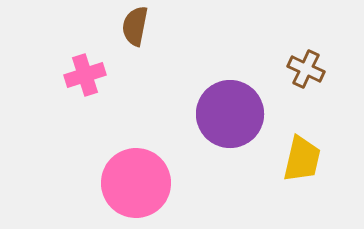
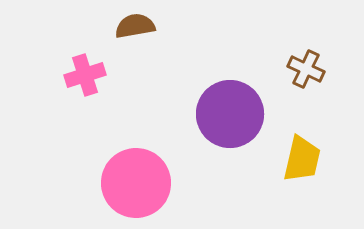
brown semicircle: rotated 69 degrees clockwise
